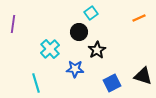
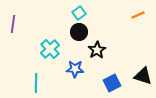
cyan square: moved 12 px left
orange line: moved 1 px left, 3 px up
cyan line: rotated 18 degrees clockwise
